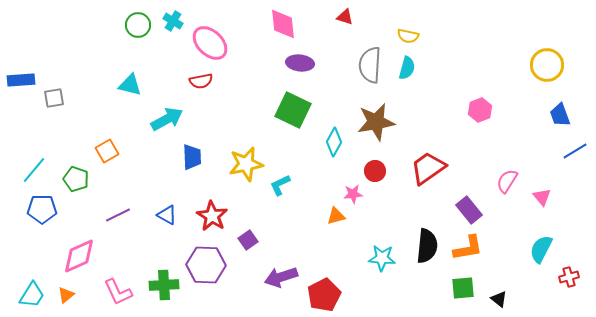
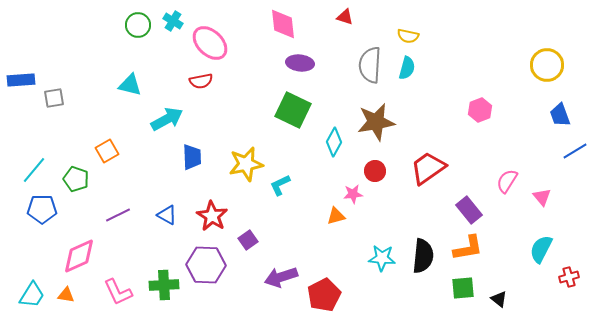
black semicircle at (427, 246): moved 4 px left, 10 px down
orange triangle at (66, 295): rotated 48 degrees clockwise
